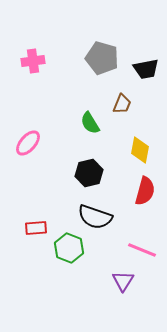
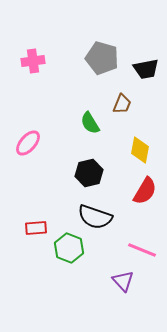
red semicircle: rotated 16 degrees clockwise
purple triangle: rotated 15 degrees counterclockwise
